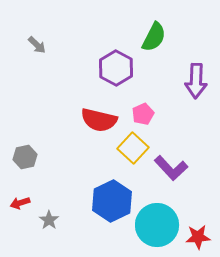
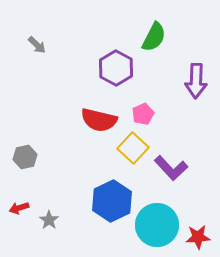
red arrow: moved 1 px left, 5 px down
